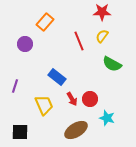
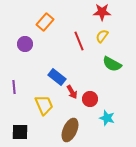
purple line: moved 1 px left, 1 px down; rotated 24 degrees counterclockwise
red arrow: moved 7 px up
brown ellipse: moved 6 px left; rotated 35 degrees counterclockwise
